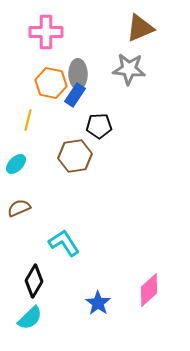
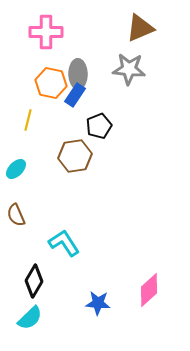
black pentagon: rotated 20 degrees counterclockwise
cyan ellipse: moved 5 px down
brown semicircle: moved 3 px left, 7 px down; rotated 90 degrees counterclockwise
blue star: rotated 30 degrees counterclockwise
